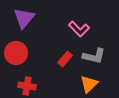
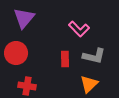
red rectangle: rotated 42 degrees counterclockwise
